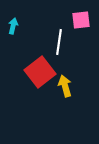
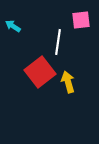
cyan arrow: rotated 70 degrees counterclockwise
white line: moved 1 px left
yellow arrow: moved 3 px right, 4 px up
